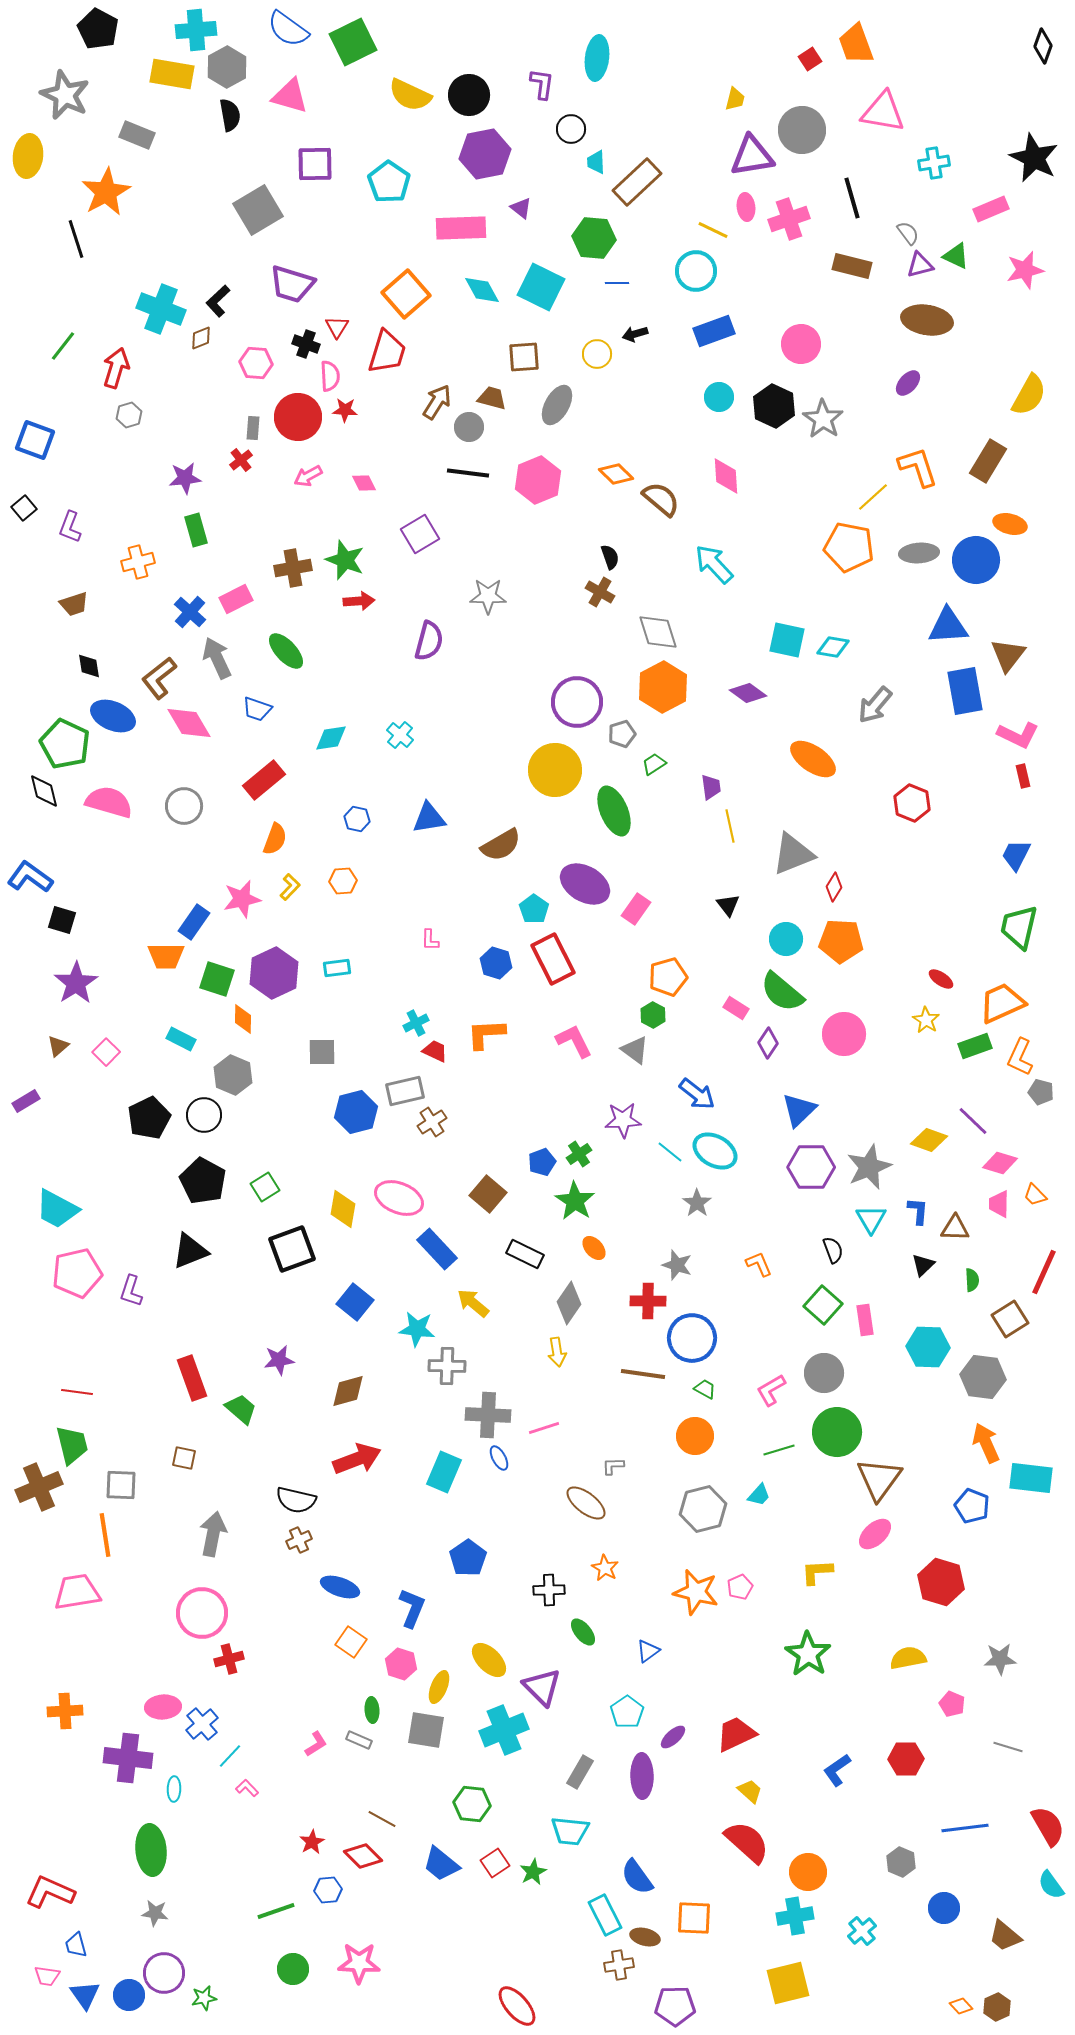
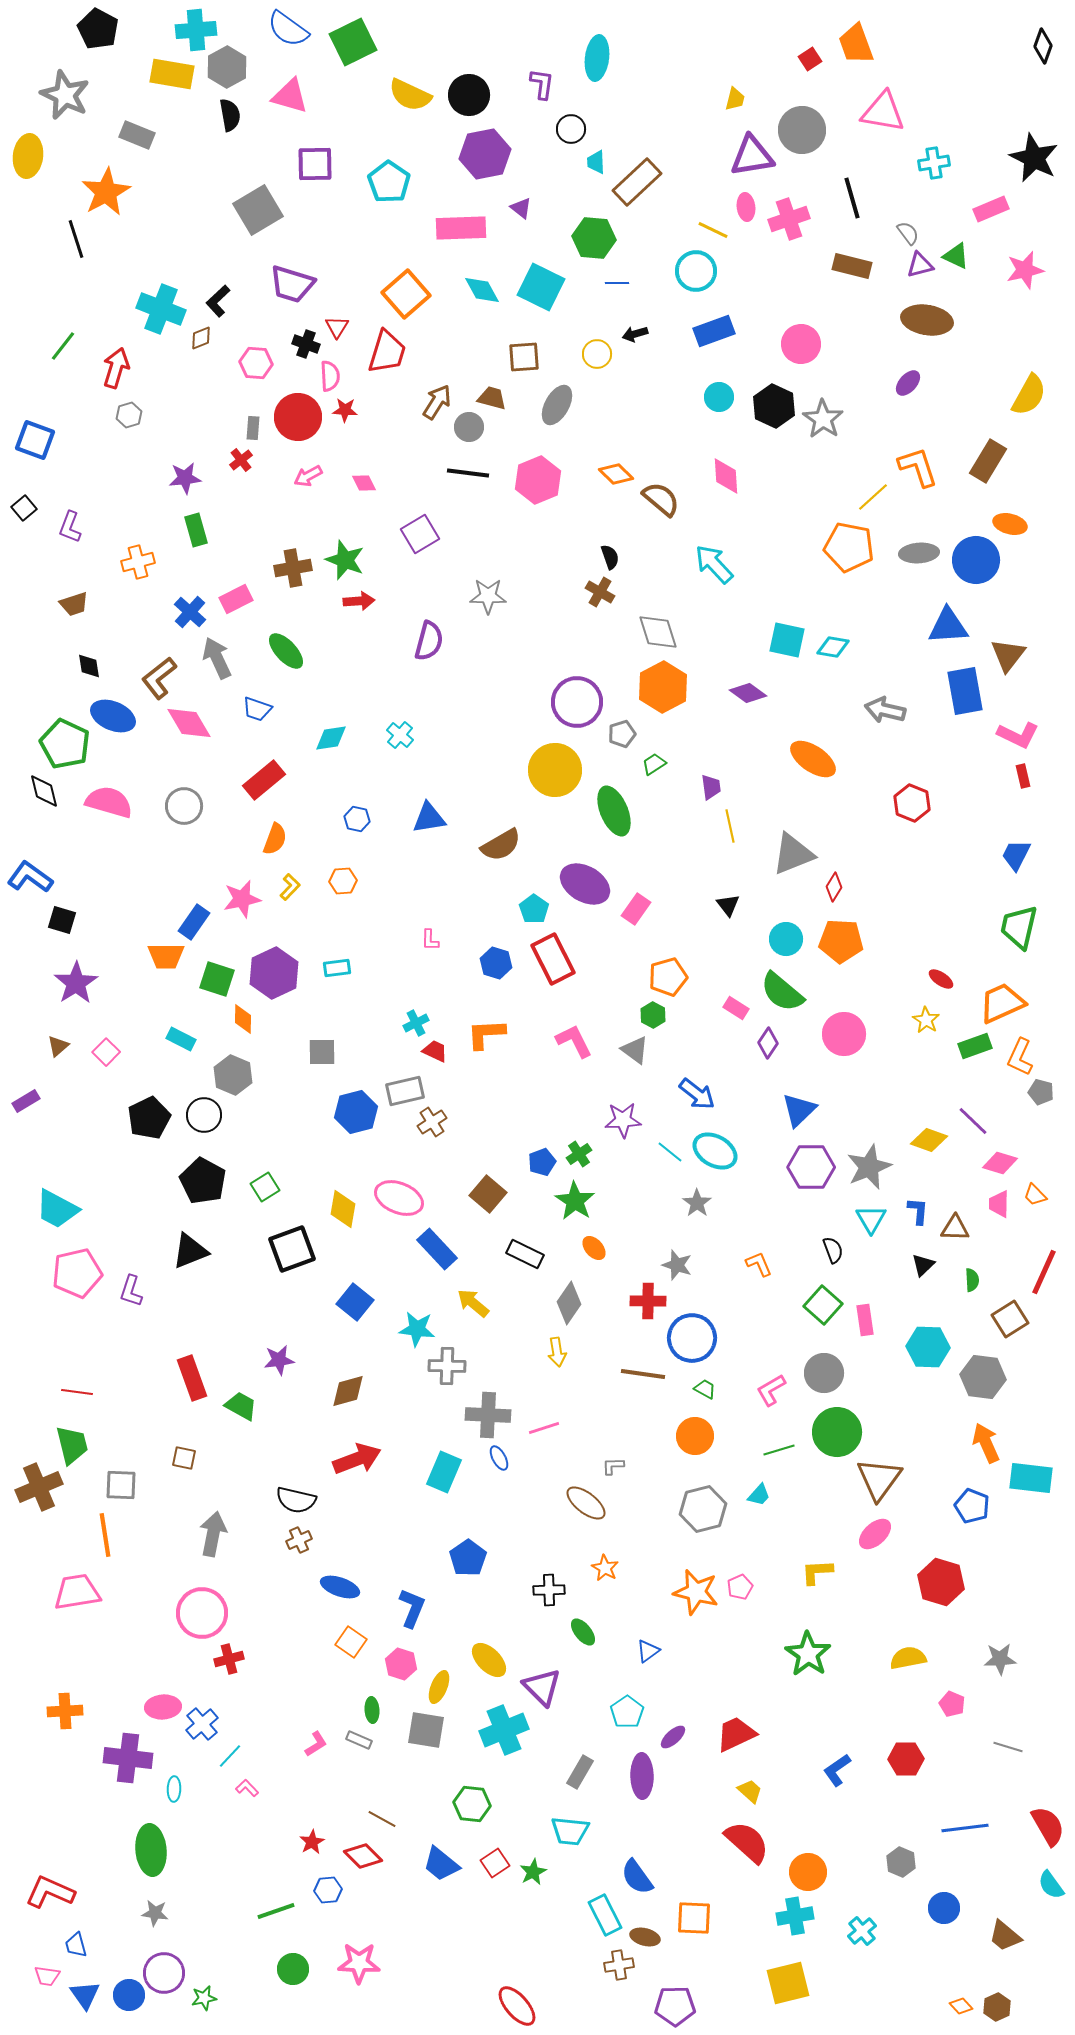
gray arrow at (875, 705): moved 10 px right, 5 px down; rotated 63 degrees clockwise
green trapezoid at (241, 1409): moved 3 px up; rotated 12 degrees counterclockwise
